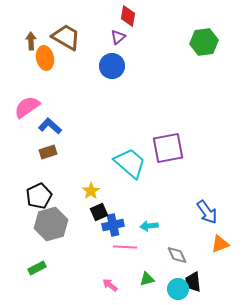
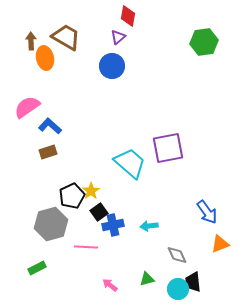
black pentagon: moved 33 px right
black square: rotated 12 degrees counterclockwise
pink line: moved 39 px left
